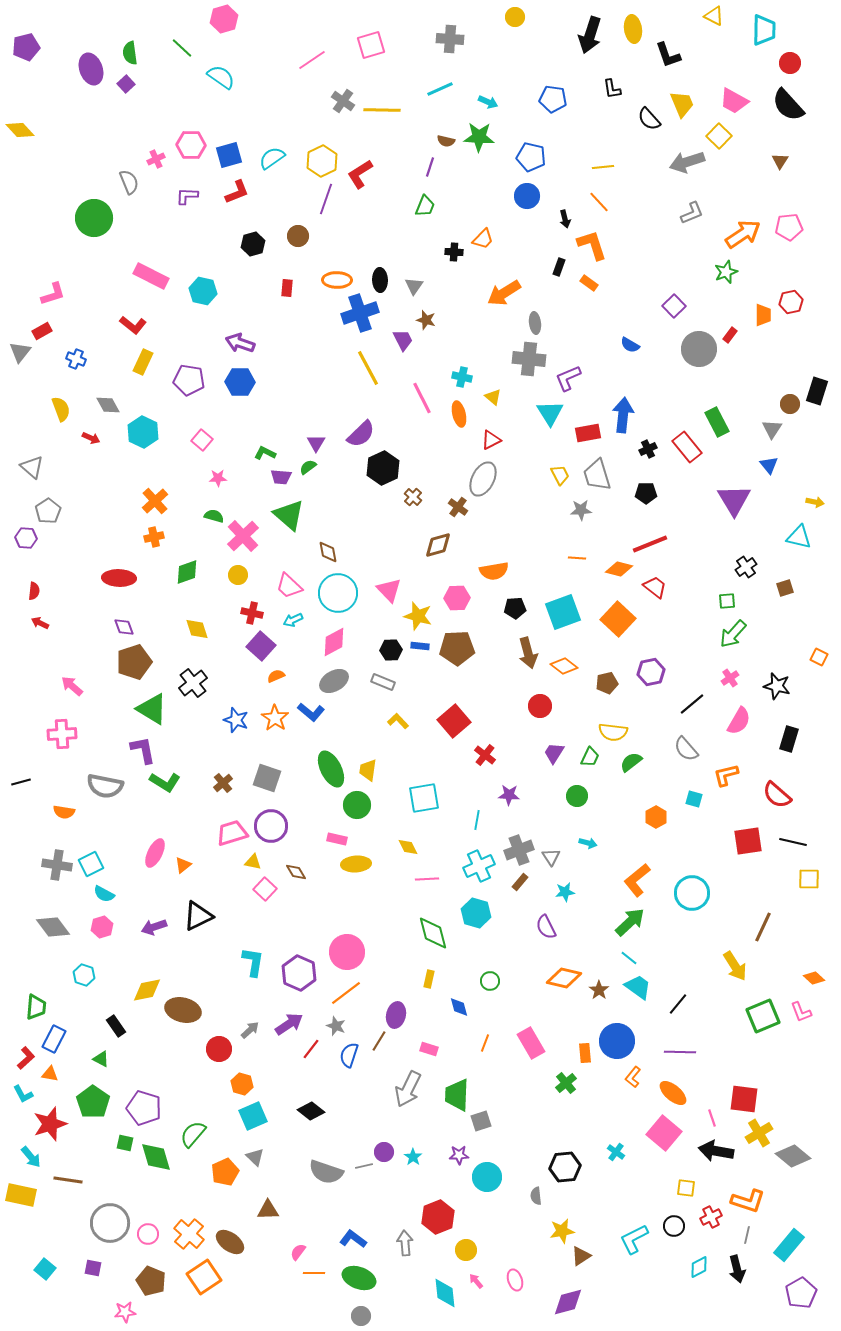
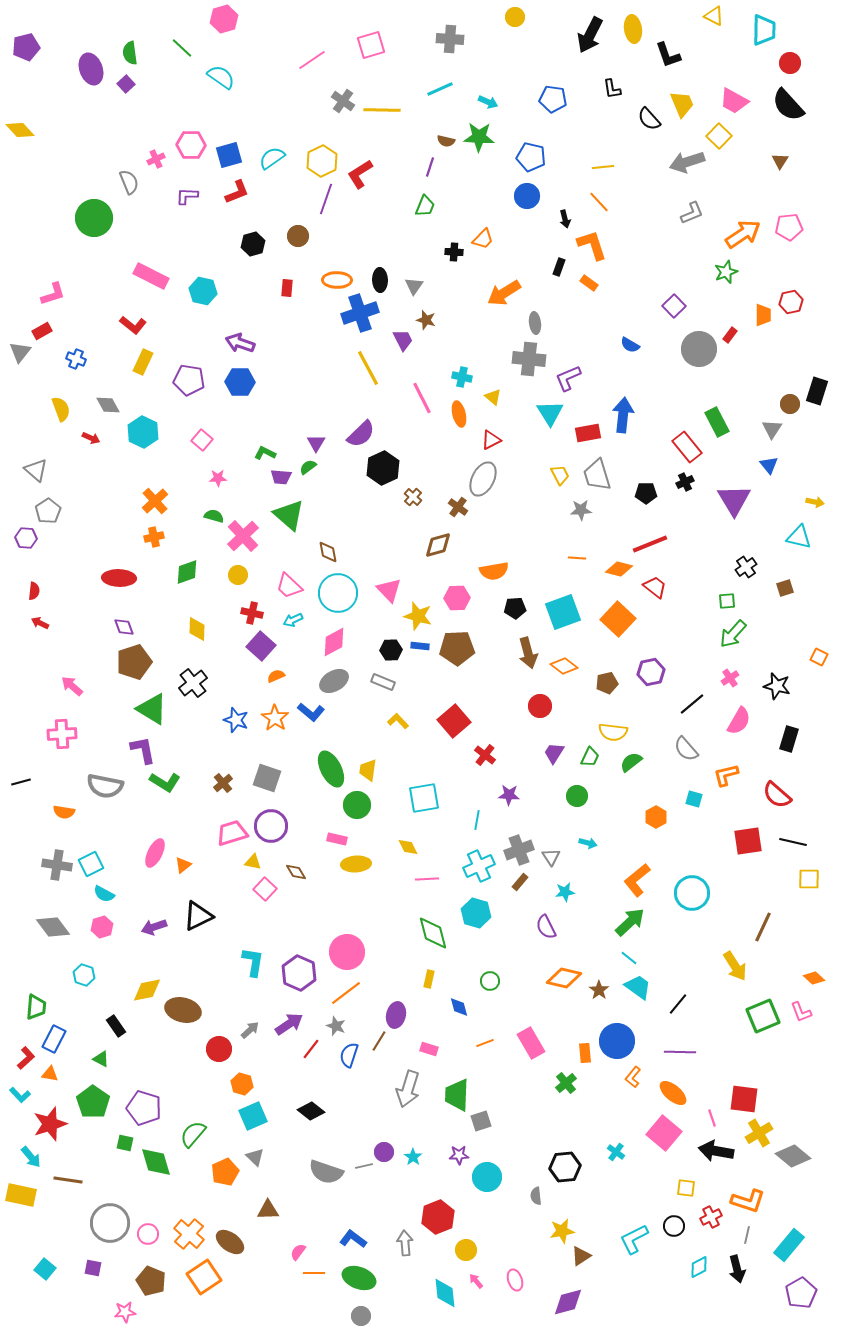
black arrow at (590, 35): rotated 9 degrees clockwise
black cross at (648, 449): moved 37 px right, 33 px down
gray triangle at (32, 467): moved 4 px right, 3 px down
yellow diamond at (197, 629): rotated 20 degrees clockwise
orange line at (485, 1043): rotated 48 degrees clockwise
gray arrow at (408, 1089): rotated 9 degrees counterclockwise
cyan L-shape at (23, 1094): moved 3 px left, 1 px down; rotated 15 degrees counterclockwise
green diamond at (156, 1157): moved 5 px down
